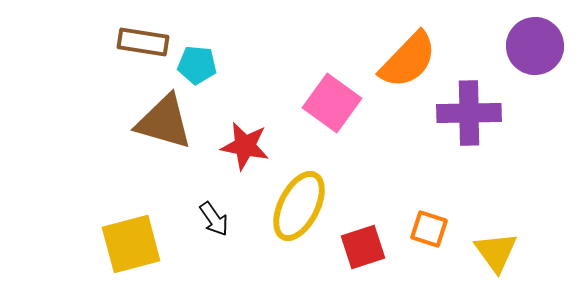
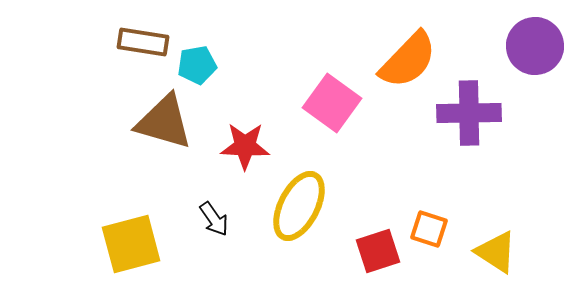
cyan pentagon: rotated 15 degrees counterclockwise
red star: rotated 9 degrees counterclockwise
red square: moved 15 px right, 4 px down
yellow triangle: rotated 21 degrees counterclockwise
